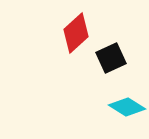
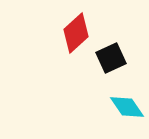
cyan diamond: rotated 24 degrees clockwise
